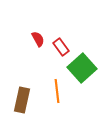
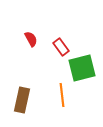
red semicircle: moved 7 px left
green square: rotated 28 degrees clockwise
orange line: moved 5 px right, 4 px down
